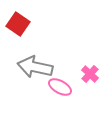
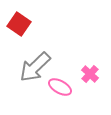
red square: moved 1 px right
gray arrow: rotated 56 degrees counterclockwise
